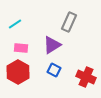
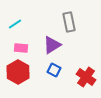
gray rectangle: rotated 36 degrees counterclockwise
red cross: rotated 12 degrees clockwise
